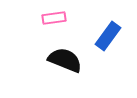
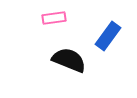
black semicircle: moved 4 px right
